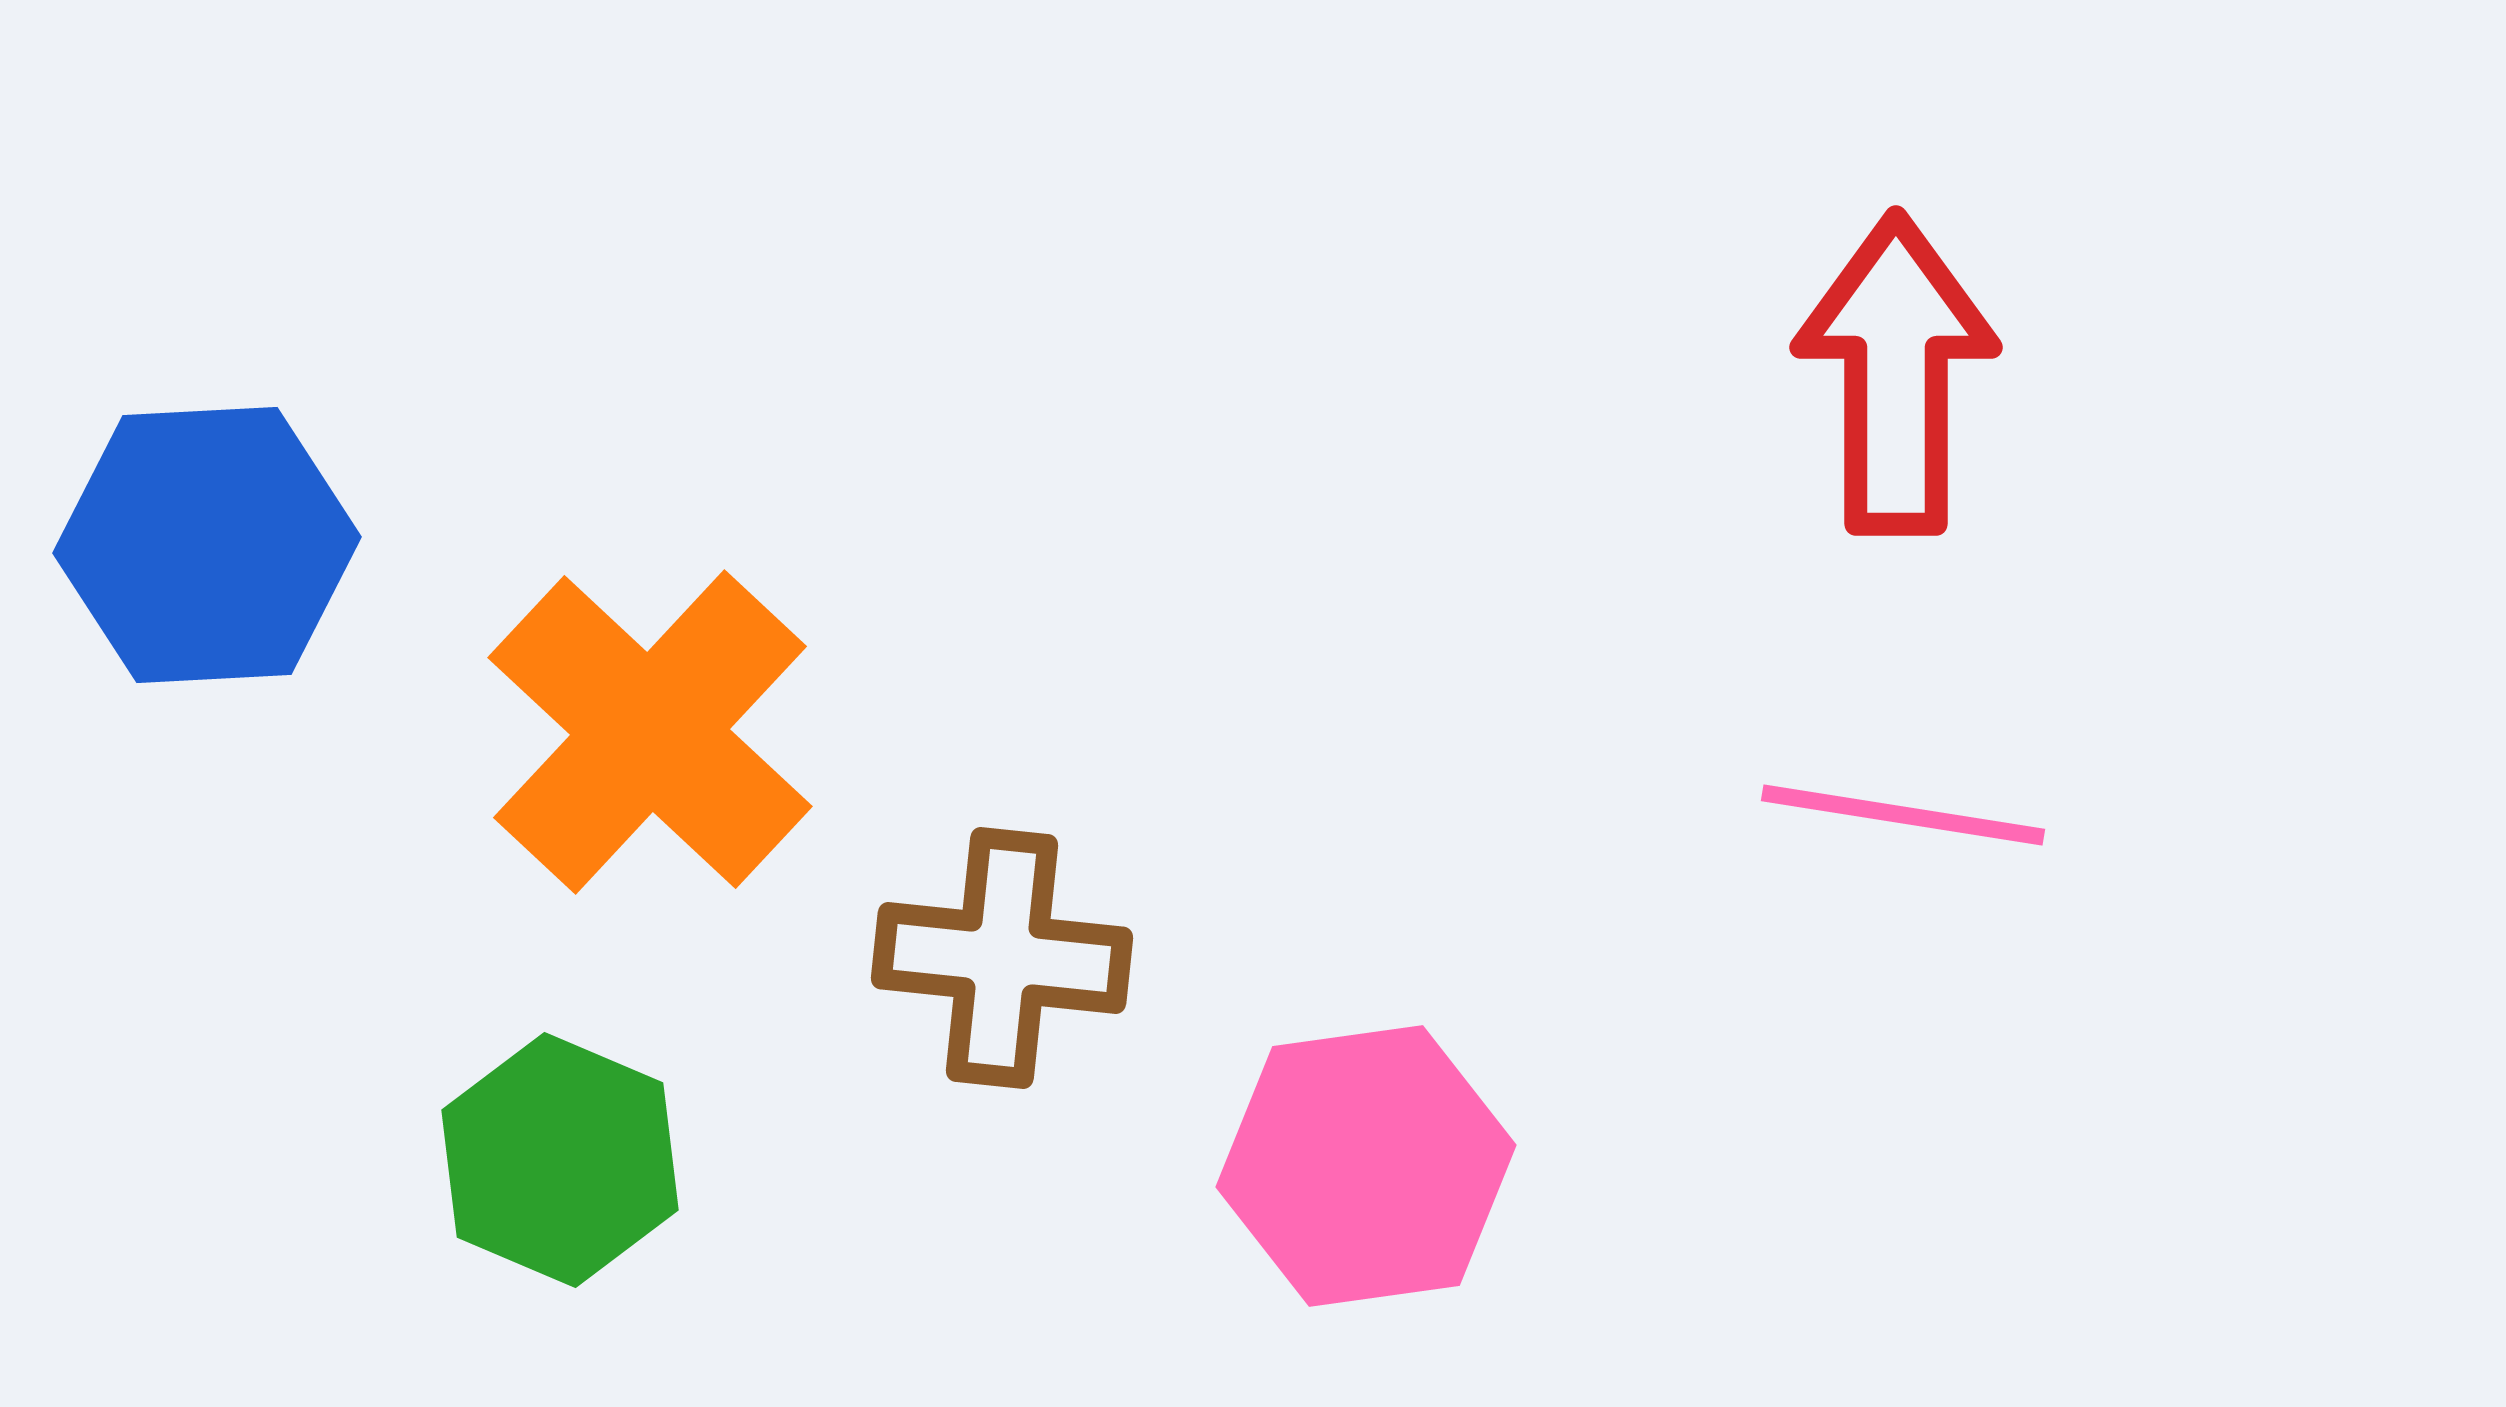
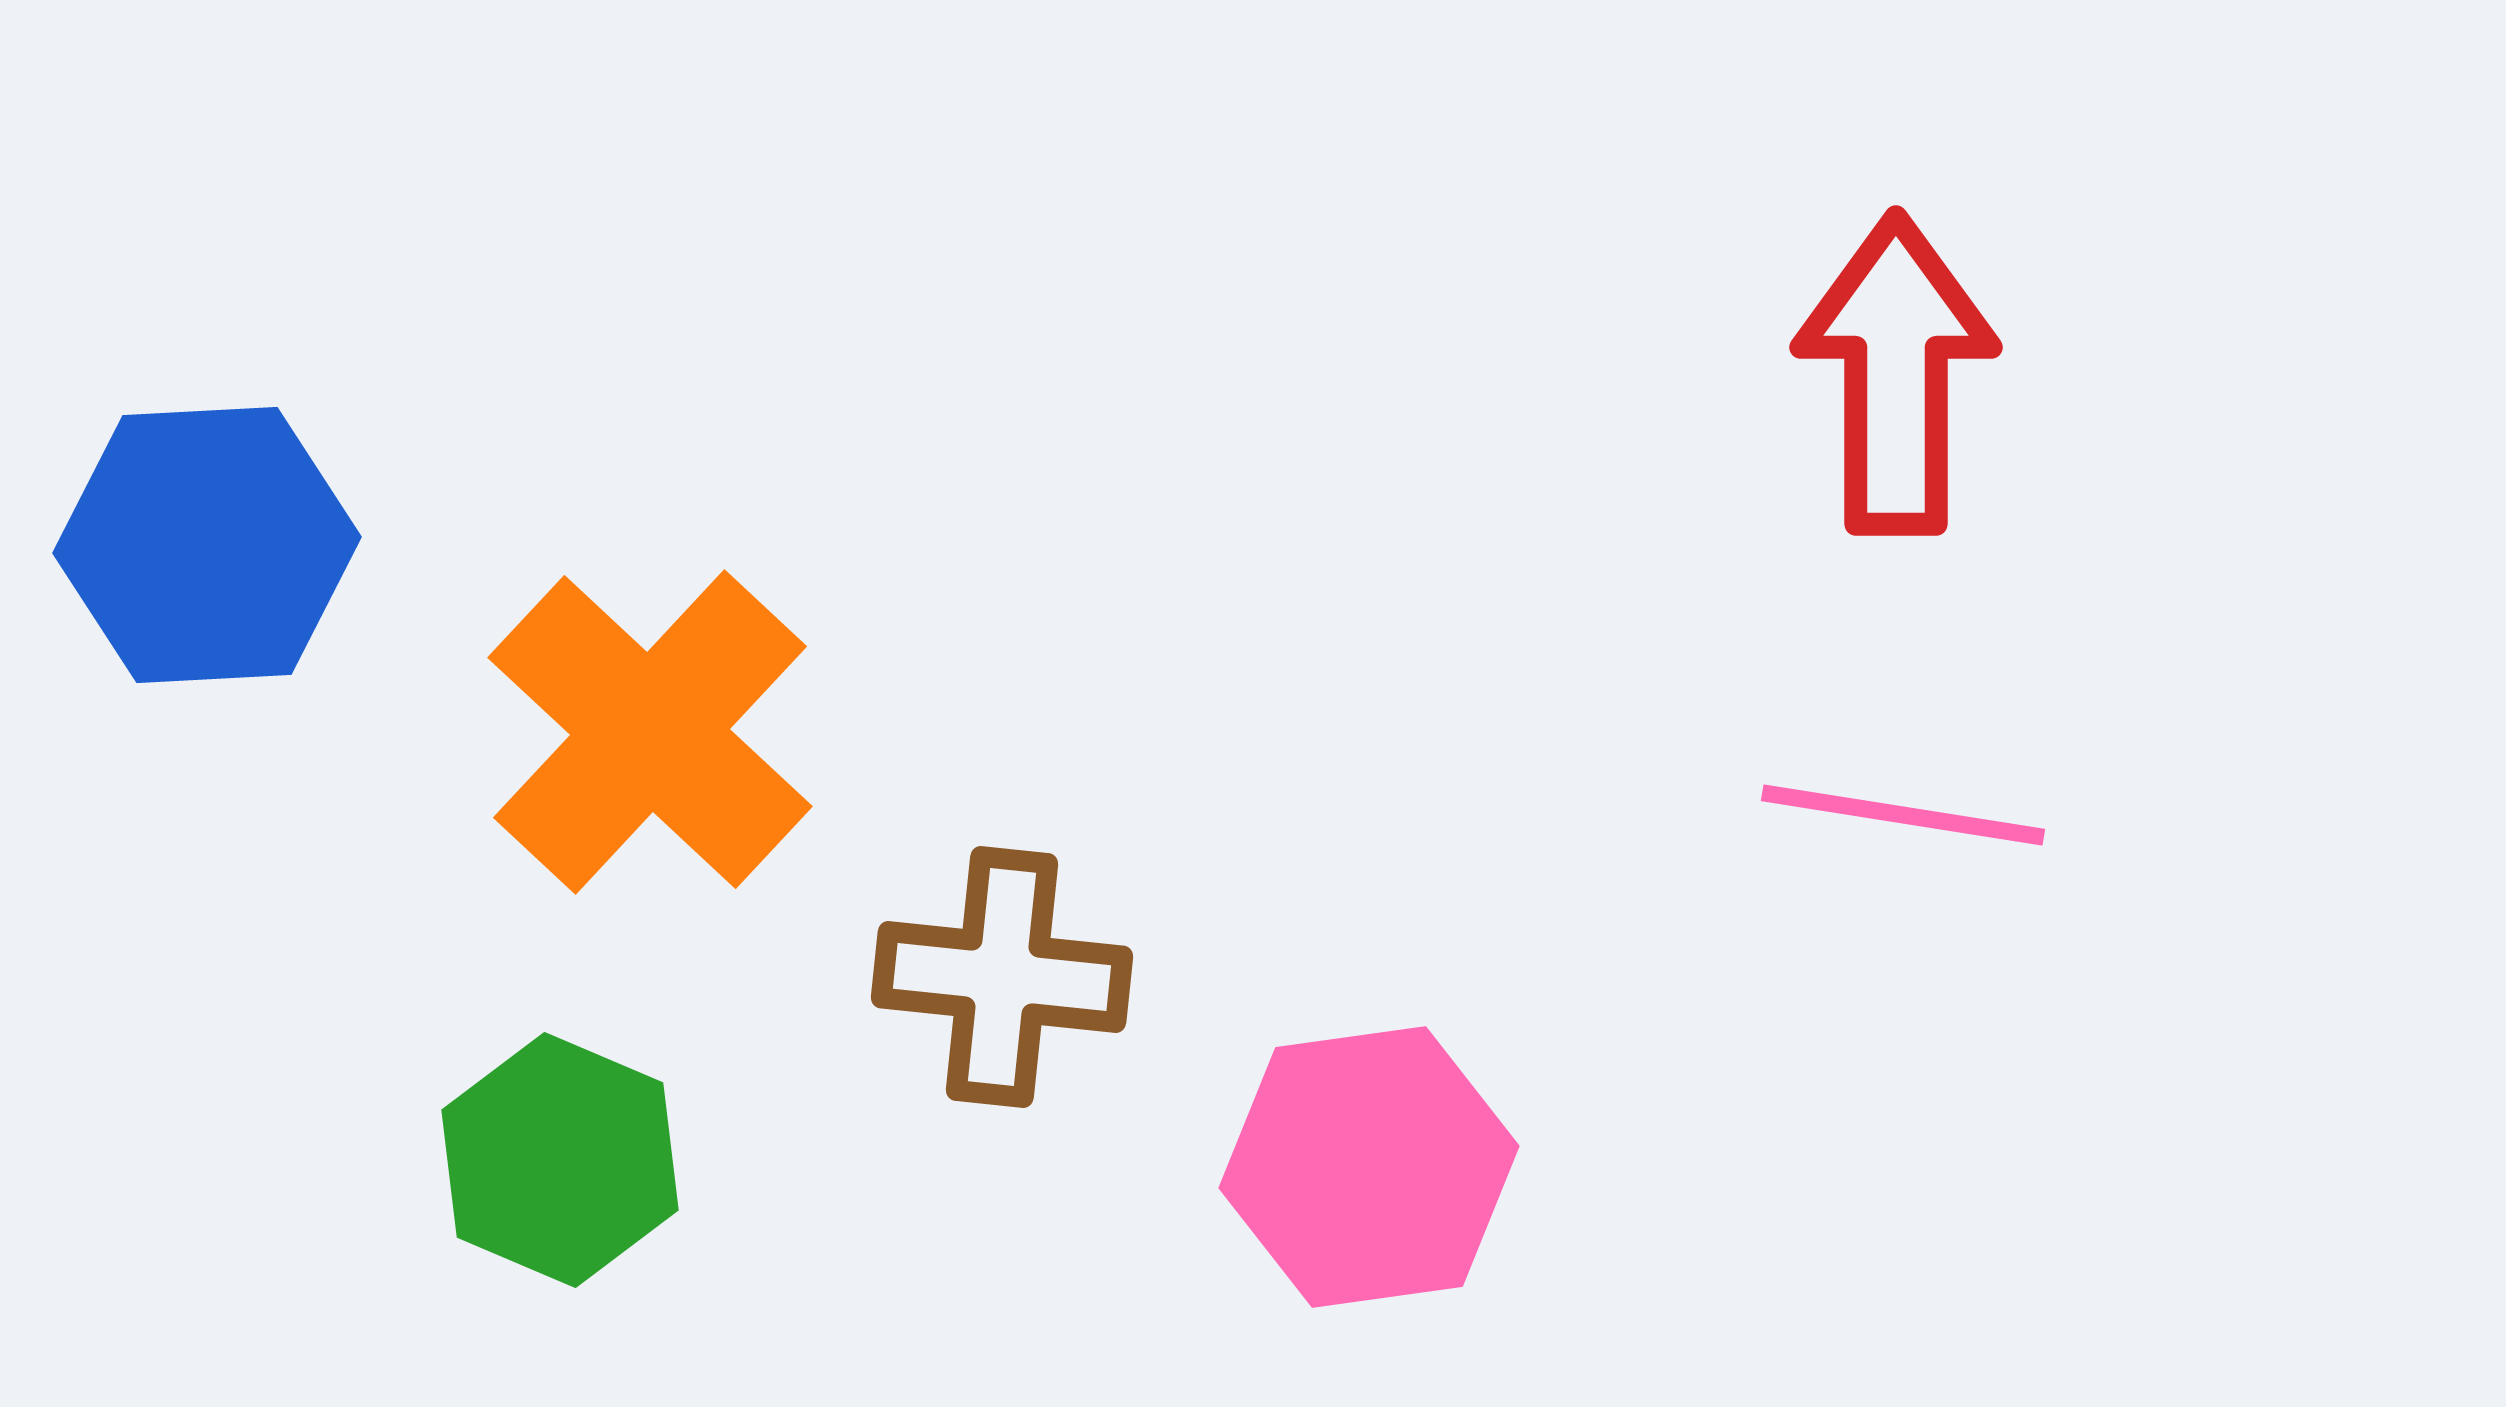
brown cross: moved 19 px down
pink hexagon: moved 3 px right, 1 px down
